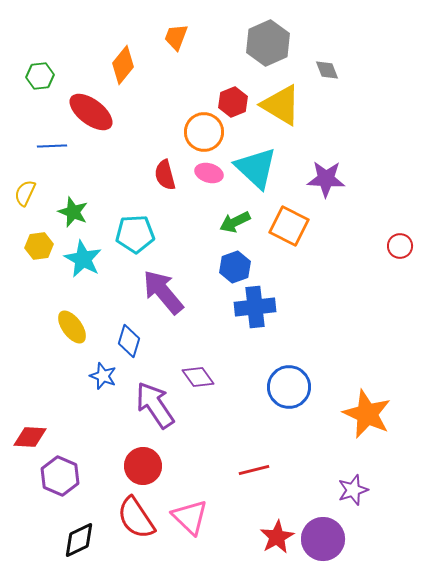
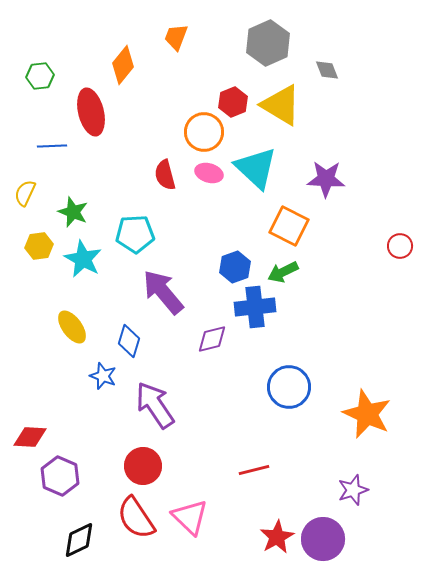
red ellipse at (91, 112): rotated 39 degrees clockwise
green arrow at (235, 222): moved 48 px right, 50 px down
purple diamond at (198, 377): moved 14 px right, 38 px up; rotated 68 degrees counterclockwise
